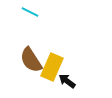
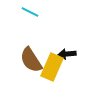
black arrow: moved 27 px up; rotated 42 degrees counterclockwise
